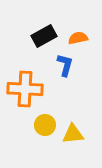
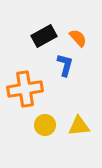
orange semicircle: rotated 60 degrees clockwise
orange cross: rotated 12 degrees counterclockwise
yellow triangle: moved 6 px right, 8 px up
